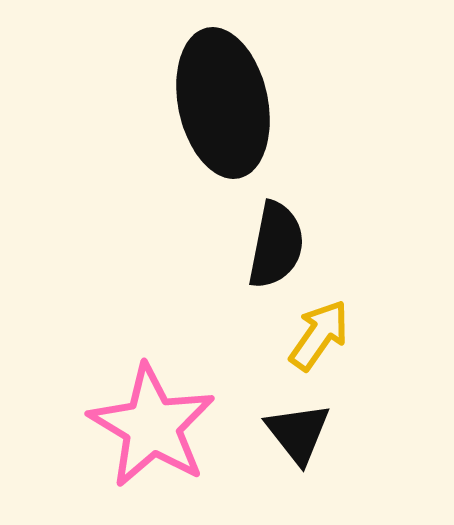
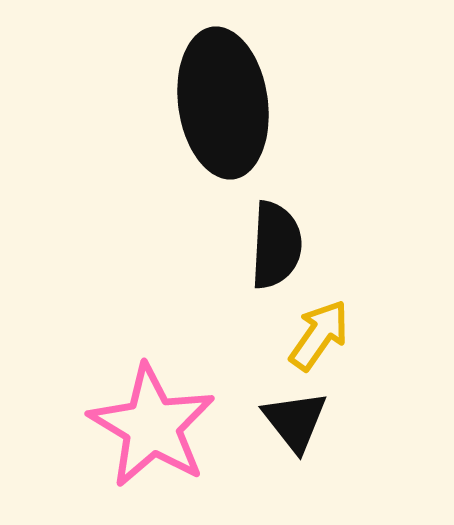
black ellipse: rotated 4 degrees clockwise
black semicircle: rotated 8 degrees counterclockwise
black triangle: moved 3 px left, 12 px up
